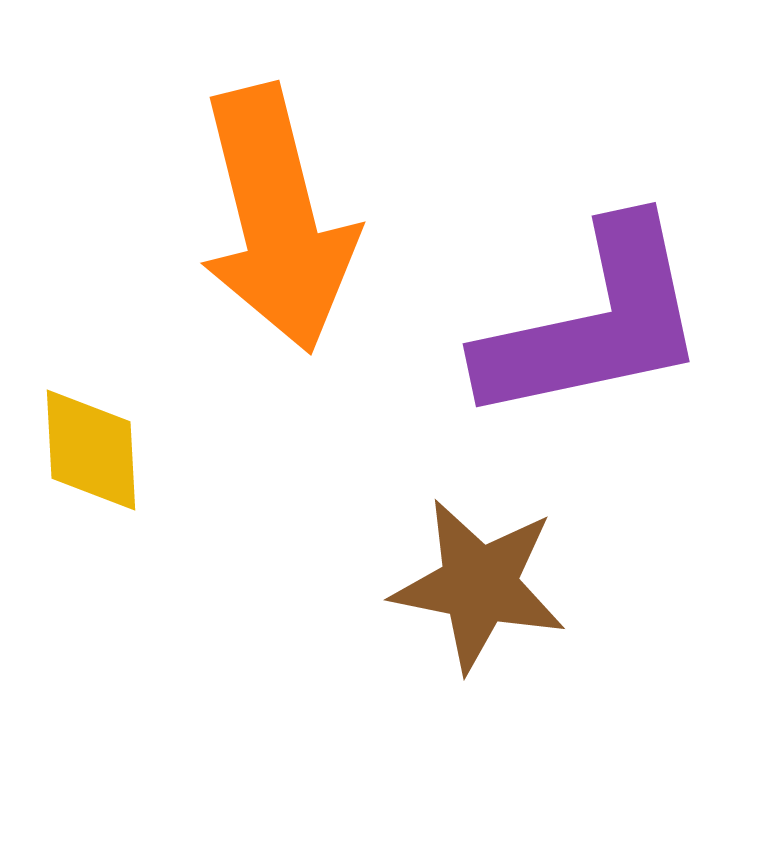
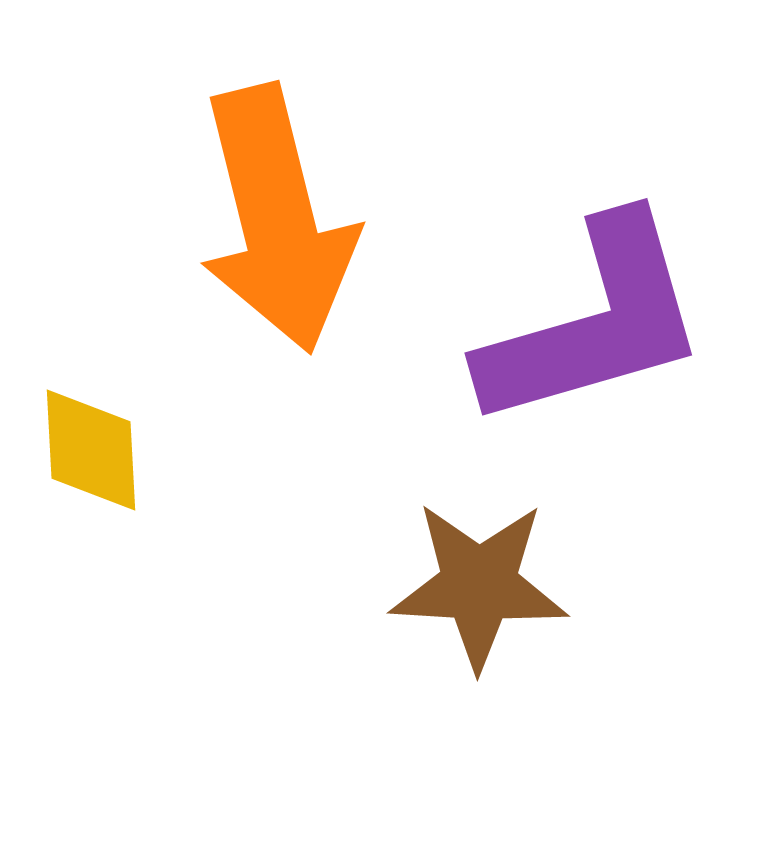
purple L-shape: rotated 4 degrees counterclockwise
brown star: rotated 8 degrees counterclockwise
